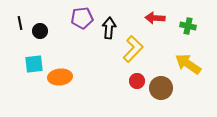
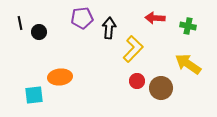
black circle: moved 1 px left, 1 px down
cyan square: moved 31 px down
